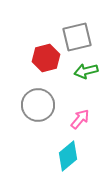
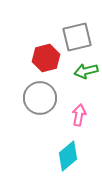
gray circle: moved 2 px right, 7 px up
pink arrow: moved 1 px left, 4 px up; rotated 30 degrees counterclockwise
